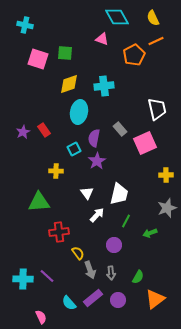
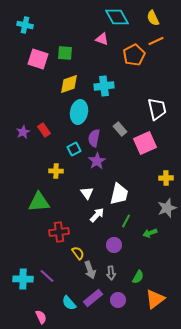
yellow cross at (166, 175): moved 3 px down
